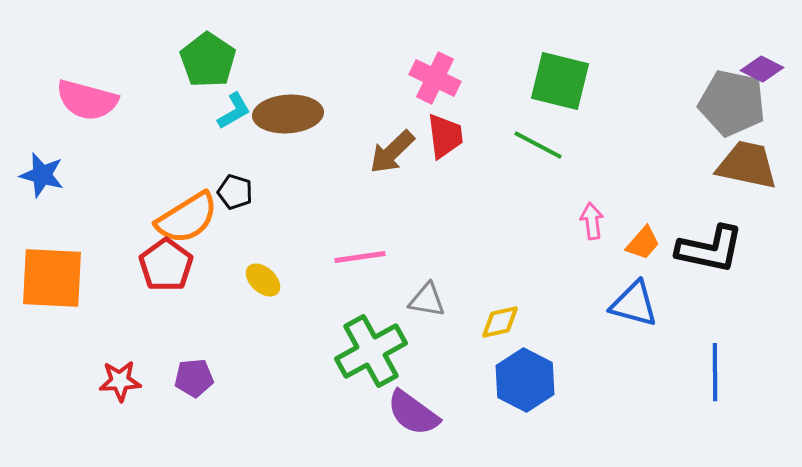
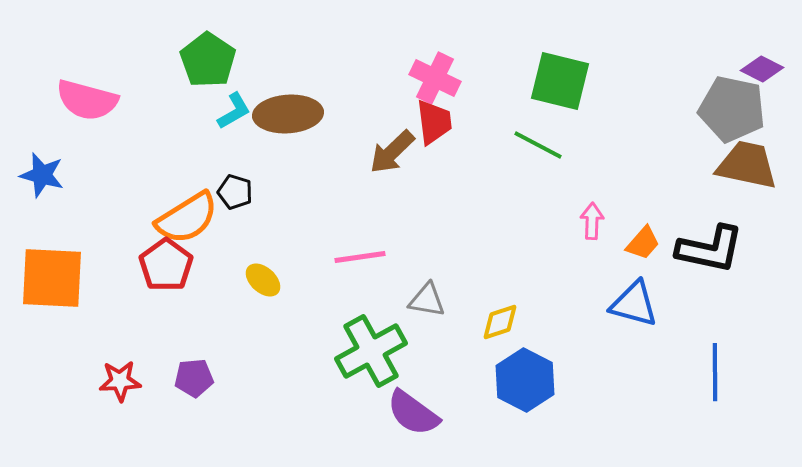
gray pentagon: moved 6 px down
red trapezoid: moved 11 px left, 14 px up
pink arrow: rotated 9 degrees clockwise
yellow diamond: rotated 6 degrees counterclockwise
